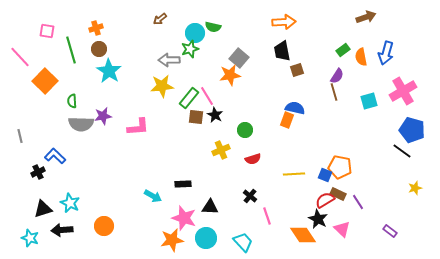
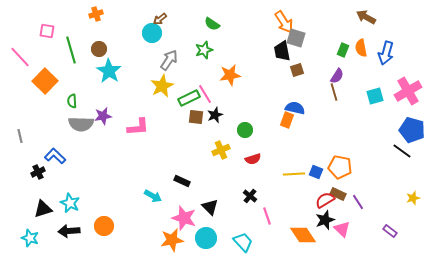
brown arrow at (366, 17): rotated 132 degrees counterclockwise
orange arrow at (284, 22): rotated 60 degrees clockwise
green semicircle at (213, 27): moved 1 px left, 3 px up; rotated 21 degrees clockwise
orange cross at (96, 28): moved 14 px up
cyan circle at (195, 33): moved 43 px left
green star at (190, 49): moved 14 px right, 1 px down
green rectangle at (343, 50): rotated 32 degrees counterclockwise
orange semicircle at (361, 57): moved 9 px up
gray square at (239, 58): moved 57 px right, 20 px up; rotated 24 degrees counterclockwise
gray arrow at (169, 60): rotated 125 degrees clockwise
yellow star at (162, 86): rotated 20 degrees counterclockwise
pink cross at (403, 91): moved 5 px right
pink line at (207, 96): moved 2 px left, 2 px up
green rectangle at (189, 98): rotated 25 degrees clockwise
cyan square at (369, 101): moved 6 px right, 5 px up
black star at (215, 115): rotated 21 degrees clockwise
blue square at (325, 175): moved 9 px left, 3 px up
black rectangle at (183, 184): moved 1 px left, 3 px up; rotated 28 degrees clockwise
yellow star at (415, 188): moved 2 px left, 10 px down
black triangle at (210, 207): rotated 42 degrees clockwise
black star at (318, 219): moved 7 px right, 1 px down; rotated 24 degrees clockwise
black arrow at (62, 230): moved 7 px right, 1 px down
